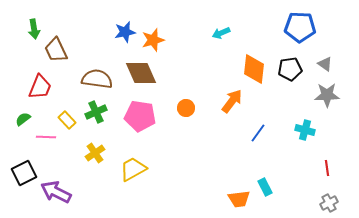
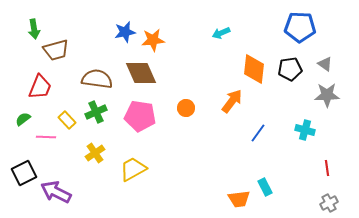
orange star: rotated 10 degrees clockwise
brown trapezoid: rotated 80 degrees counterclockwise
